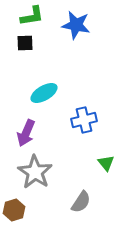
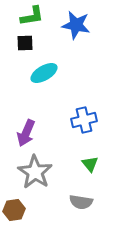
cyan ellipse: moved 20 px up
green triangle: moved 16 px left, 1 px down
gray semicircle: rotated 65 degrees clockwise
brown hexagon: rotated 10 degrees clockwise
